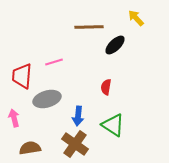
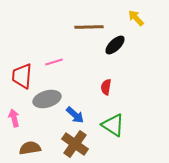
blue arrow: moved 3 px left, 1 px up; rotated 54 degrees counterclockwise
